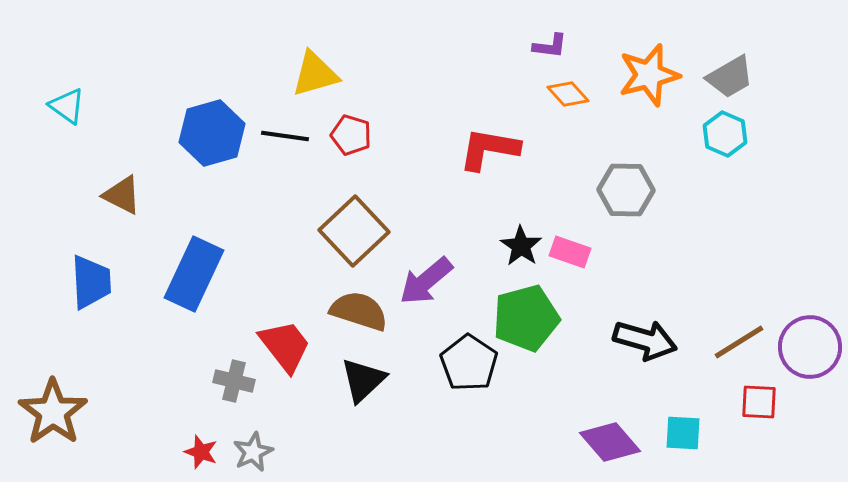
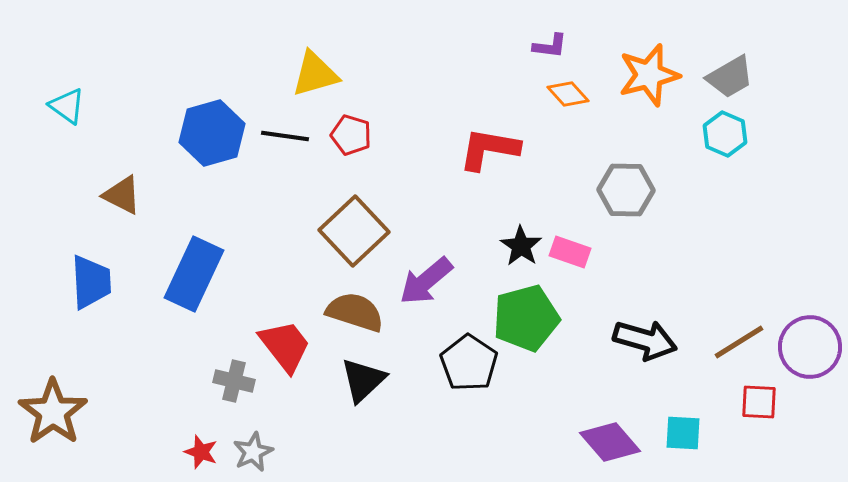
brown semicircle: moved 4 px left, 1 px down
